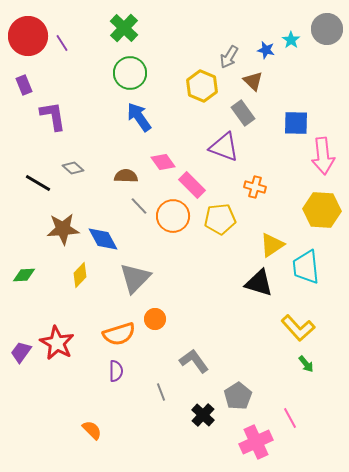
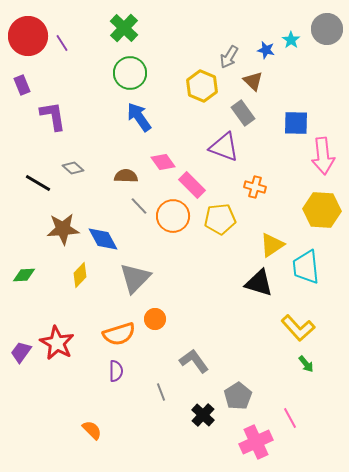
purple rectangle at (24, 85): moved 2 px left
